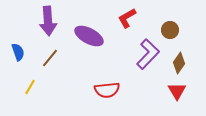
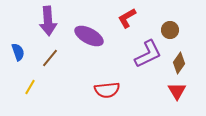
purple L-shape: rotated 20 degrees clockwise
